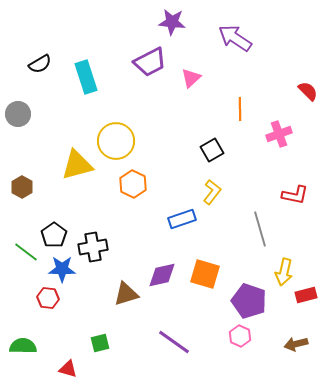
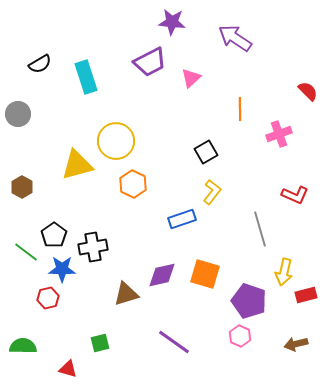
black square: moved 6 px left, 2 px down
red L-shape: rotated 12 degrees clockwise
red hexagon: rotated 20 degrees counterclockwise
